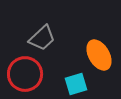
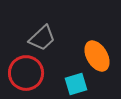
orange ellipse: moved 2 px left, 1 px down
red circle: moved 1 px right, 1 px up
